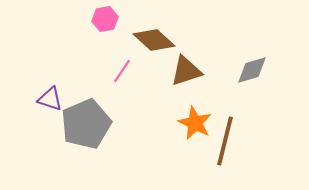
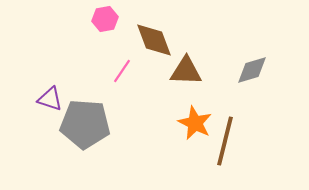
brown diamond: rotated 27 degrees clockwise
brown triangle: rotated 20 degrees clockwise
gray pentagon: moved 1 px left; rotated 27 degrees clockwise
